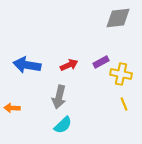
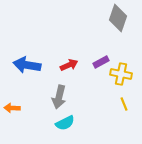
gray diamond: rotated 64 degrees counterclockwise
cyan semicircle: moved 2 px right, 2 px up; rotated 18 degrees clockwise
